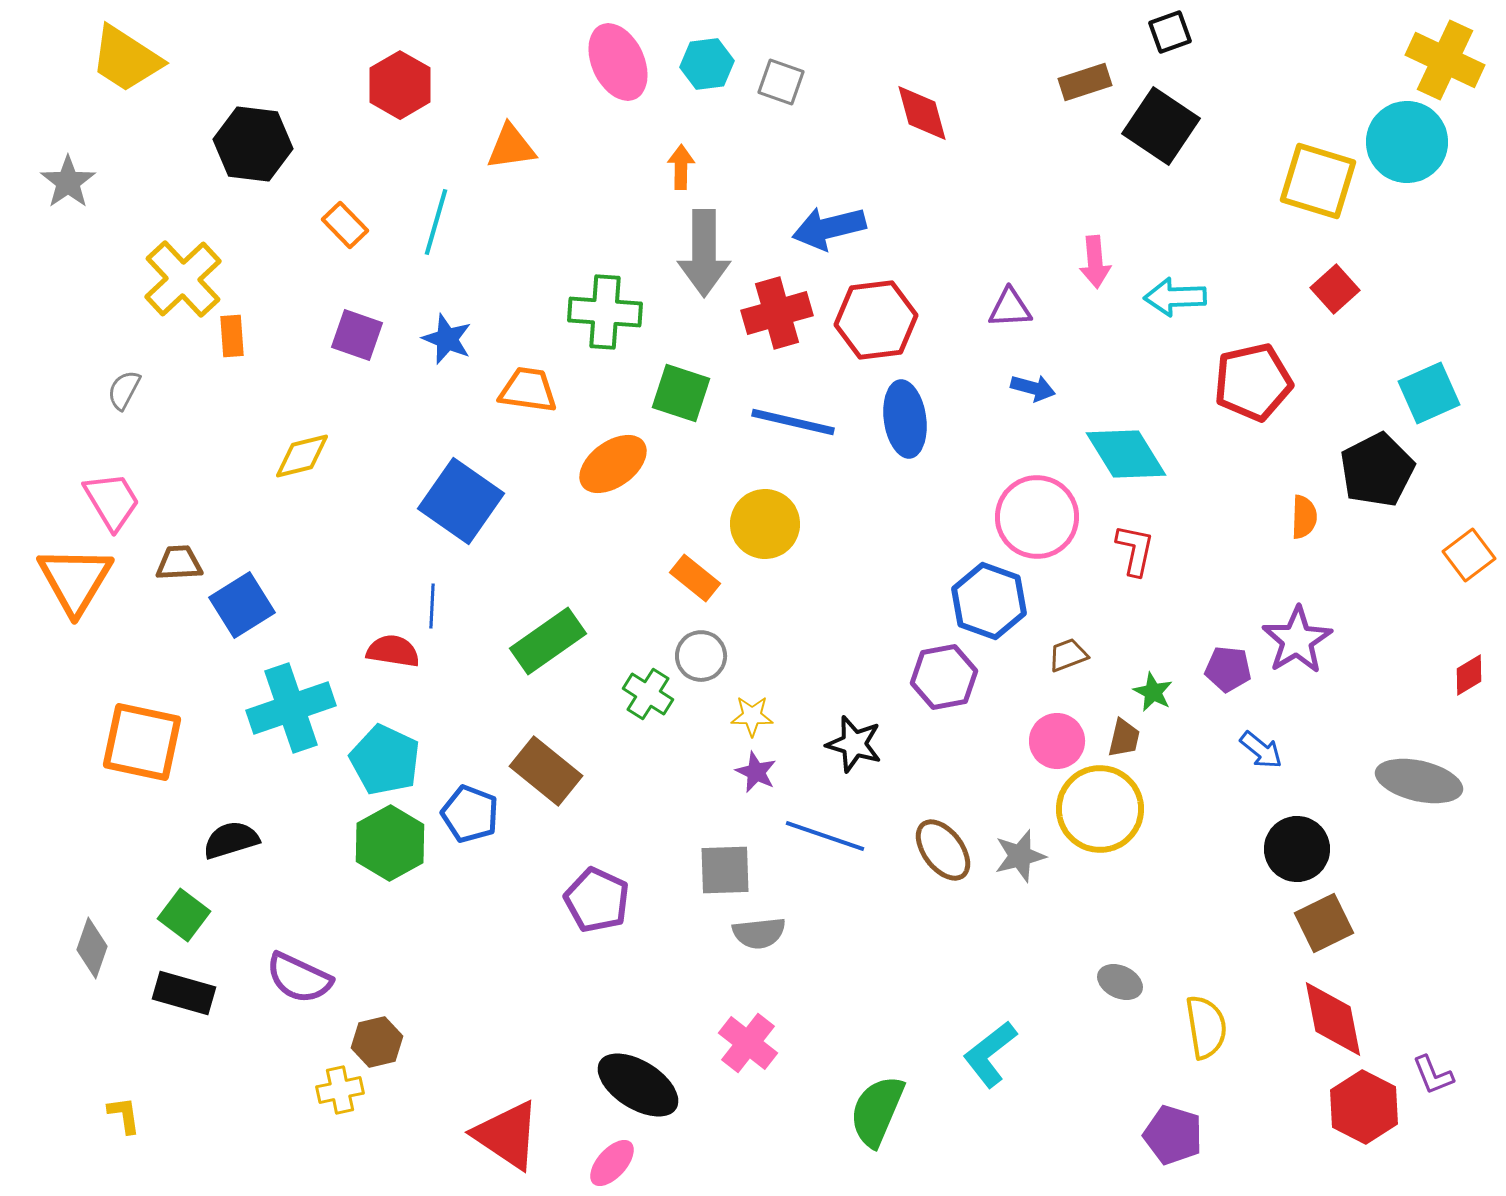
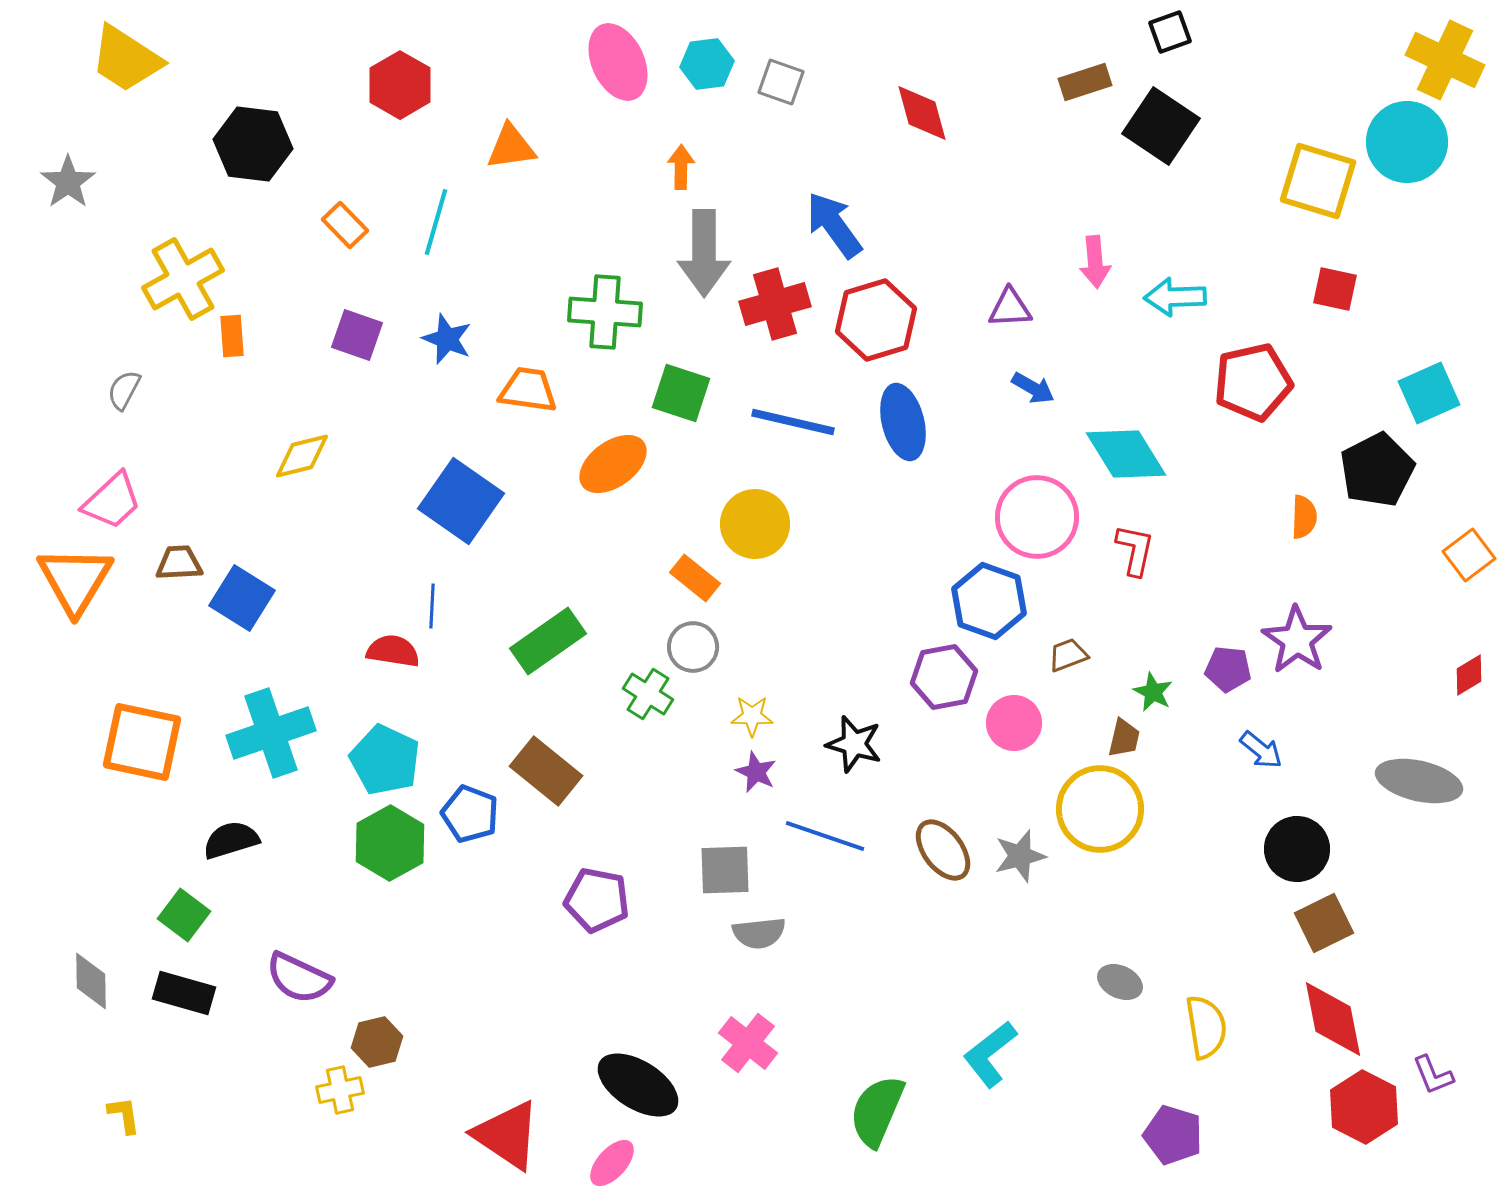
blue arrow at (829, 228): moved 5 px right, 3 px up; rotated 68 degrees clockwise
yellow cross at (183, 279): rotated 14 degrees clockwise
red square at (1335, 289): rotated 36 degrees counterclockwise
red cross at (777, 313): moved 2 px left, 9 px up
red hexagon at (876, 320): rotated 10 degrees counterclockwise
blue arrow at (1033, 388): rotated 15 degrees clockwise
blue ellipse at (905, 419): moved 2 px left, 3 px down; rotated 6 degrees counterclockwise
pink trapezoid at (112, 501): rotated 78 degrees clockwise
yellow circle at (765, 524): moved 10 px left
blue square at (242, 605): moved 7 px up; rotated 26 degrees counterclockwise
purple star at (1297, 640): rotated 6 degrees counterclockwise
gray circle at (701, 656): moved 8 px left, 9 px up
cyan cross at (291, 708): moved 20 px left, 25 px down
pink circle at (1057, 741): moved 43 px left, 18 px up
purple pentagon at (597, 900): rotated 14 degrees counterclockwise
gray diamond at (92, 948): moved 1 px left, 33 px down; rotated 20 degrees counterclockwise
